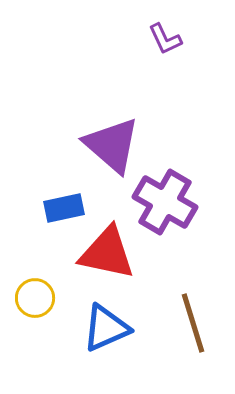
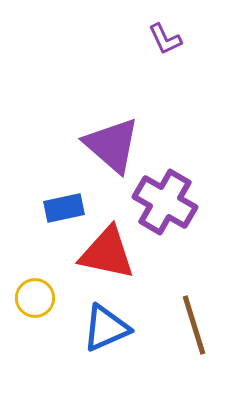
brown line: moved 1 px right, 2 px down
